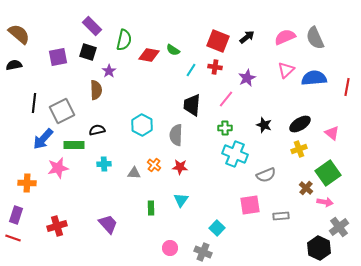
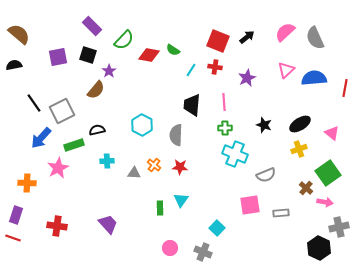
pink semicircle at (285, 37): moved 5 px up; rotated 20 degrees counterclockwise
green semicircle at (124, 40): rotated 30 degrees clockwise
black square at (88, 52): moved 3 px down
red line at (347, 87): moved 2 px left, 1 px down
brown semicircle at (96, 90): rotated 42 degrees clockwise
pink line at (226, 99): moved 2 px left, 3 px down; rotated 42 degrees counterclockwise
black line at (34, 103): rotated 42 degrees counterclockwise
blue arrow at (43, 139): moved 2 px left, 1 px up
green rectangle at (74, 145): rotated 18 degrees counterclockwise
cyan cross at (104, 164): moved 3 px right, 3 px up
pink star at (58, 168): rotated 15 degrees counterclockwise
green rectangle at (151, 208): moved 9 px right
gray rectangle at (281, 216): moved 3 px up
red cross at (57, 226): rotated 24 degrees clockwise
gray cross at (339, 227): rotated 24 degrees clockwise
